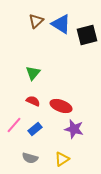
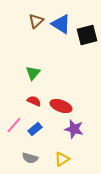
red semicircle: moved 1 px right
